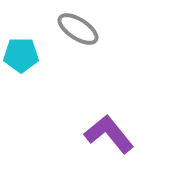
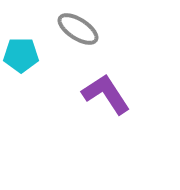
purple L-shape: moved 3 px left, 40 px up; rotated 6 degrees clockwise
